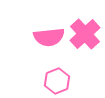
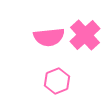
pink cross: moved 1 px down
